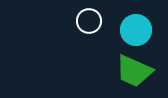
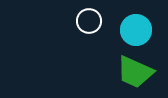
green trapezoid: moved 1 px right, 1 px down
